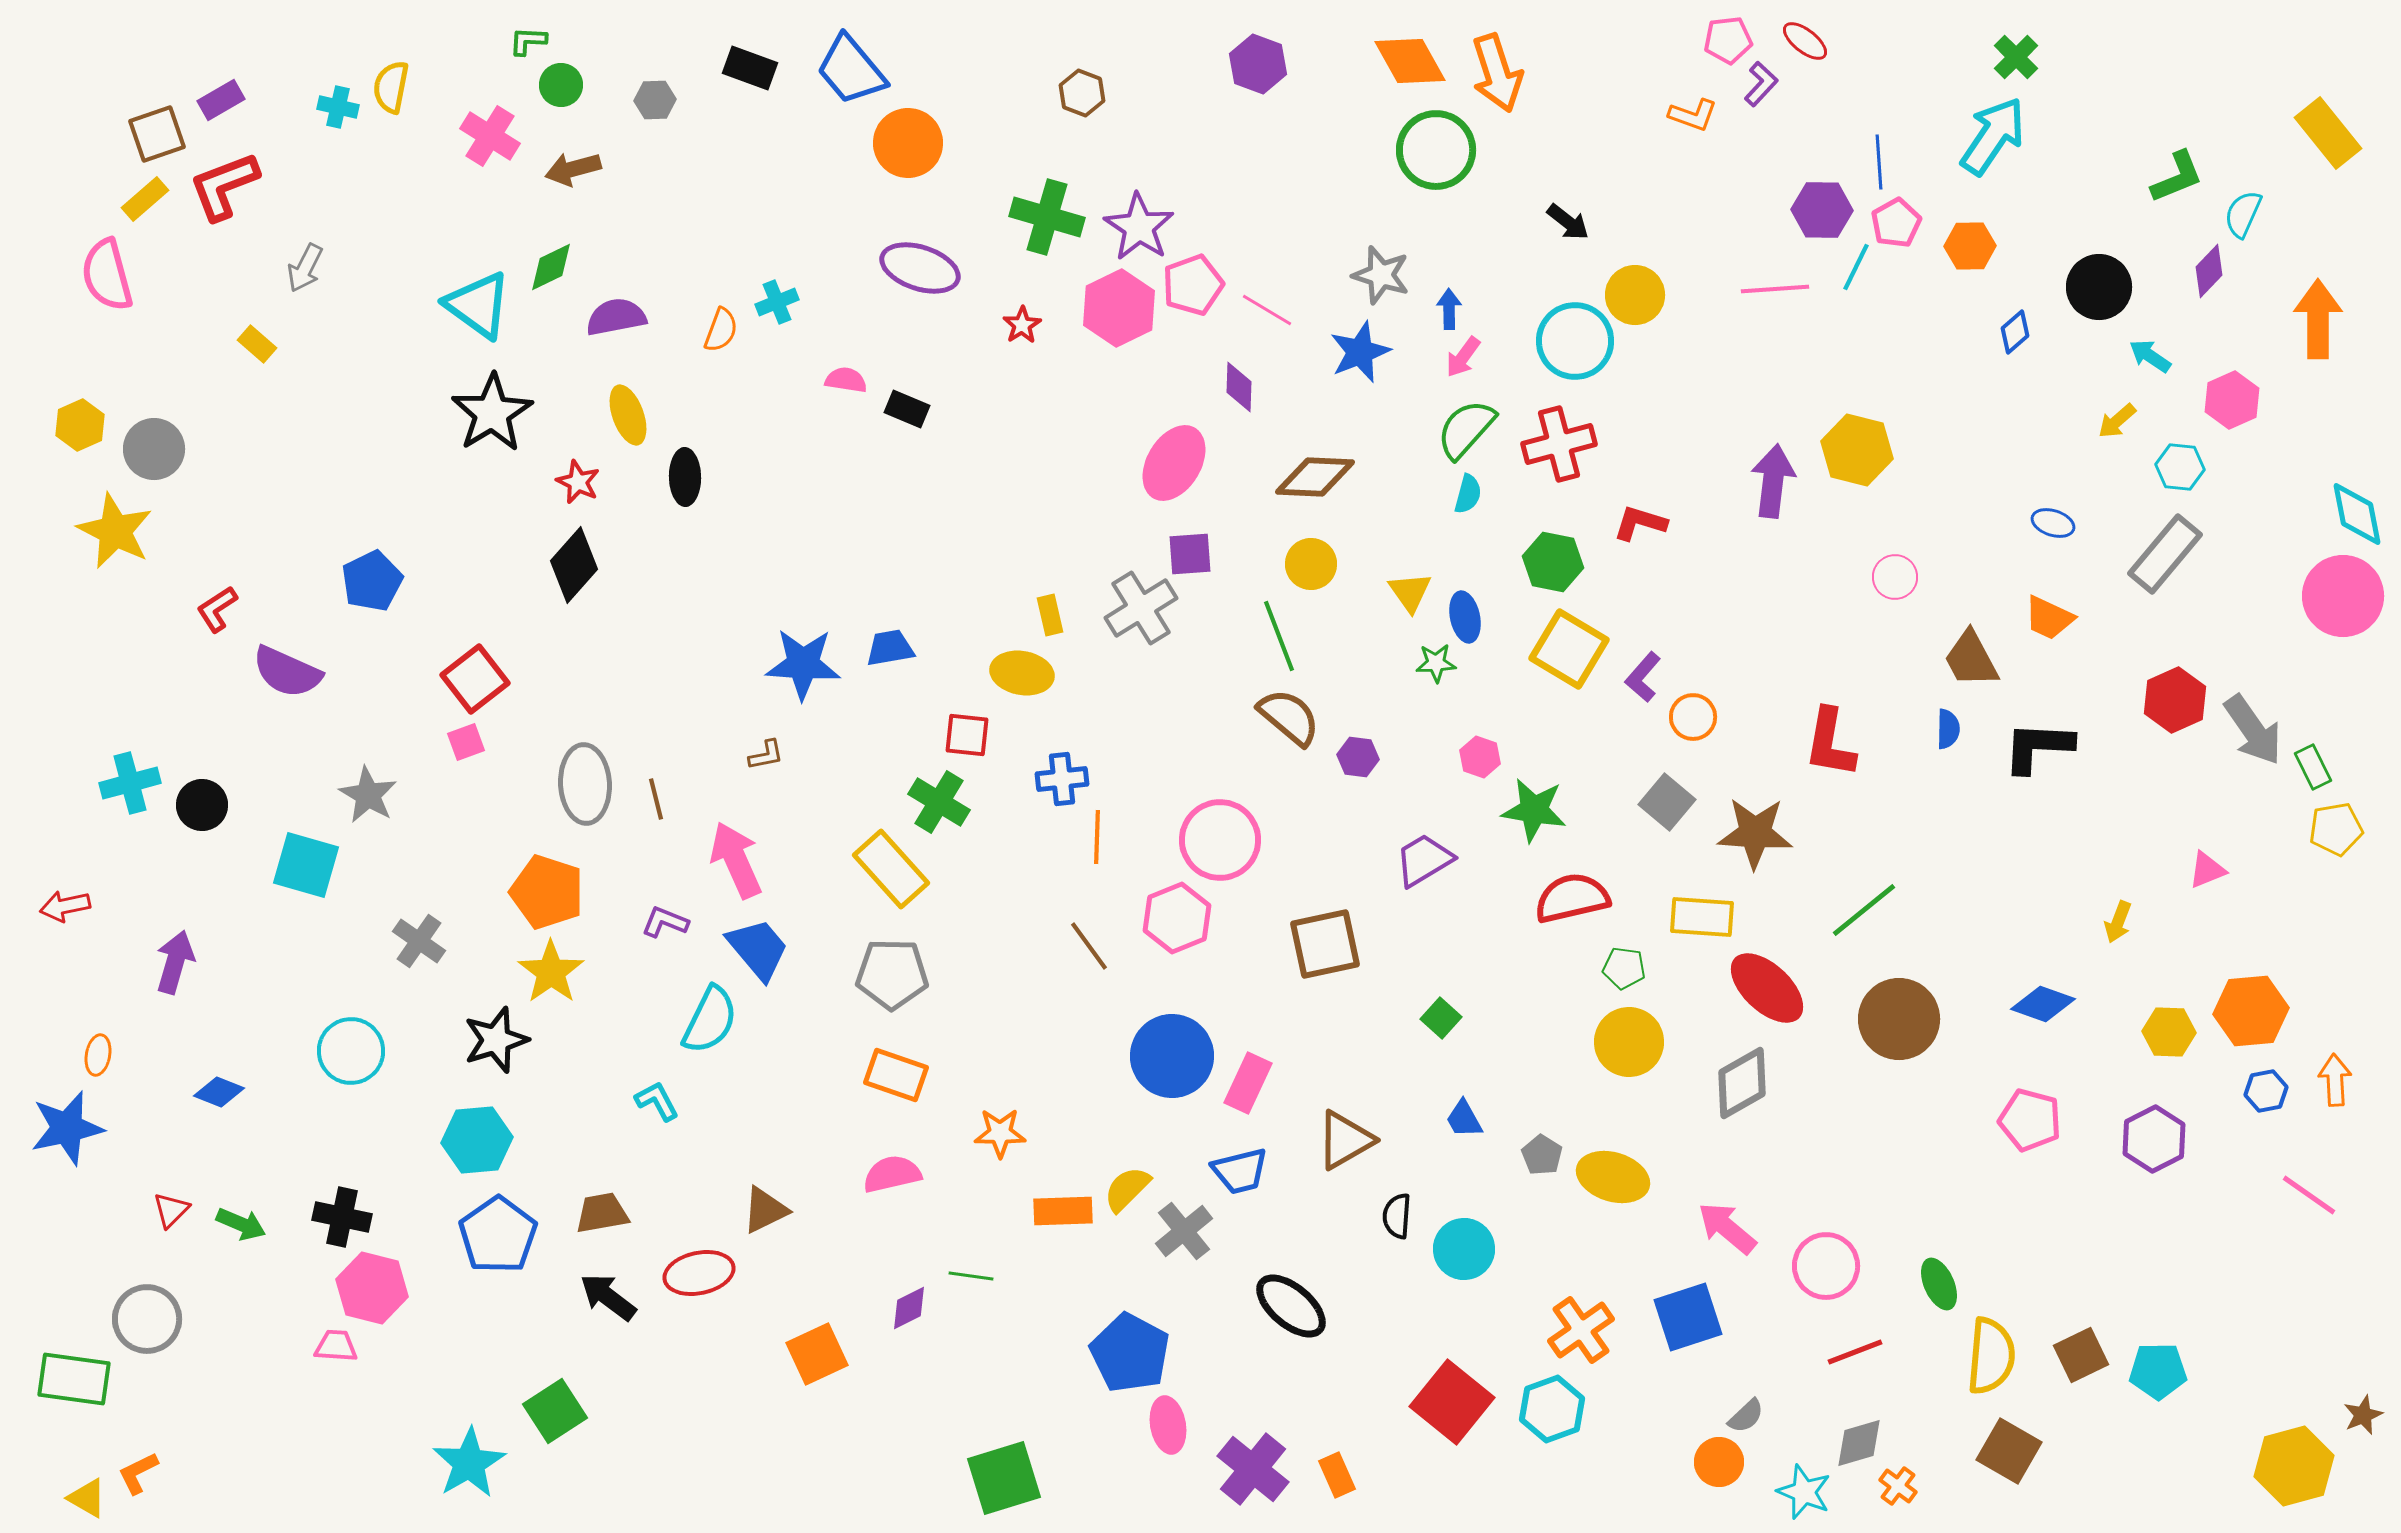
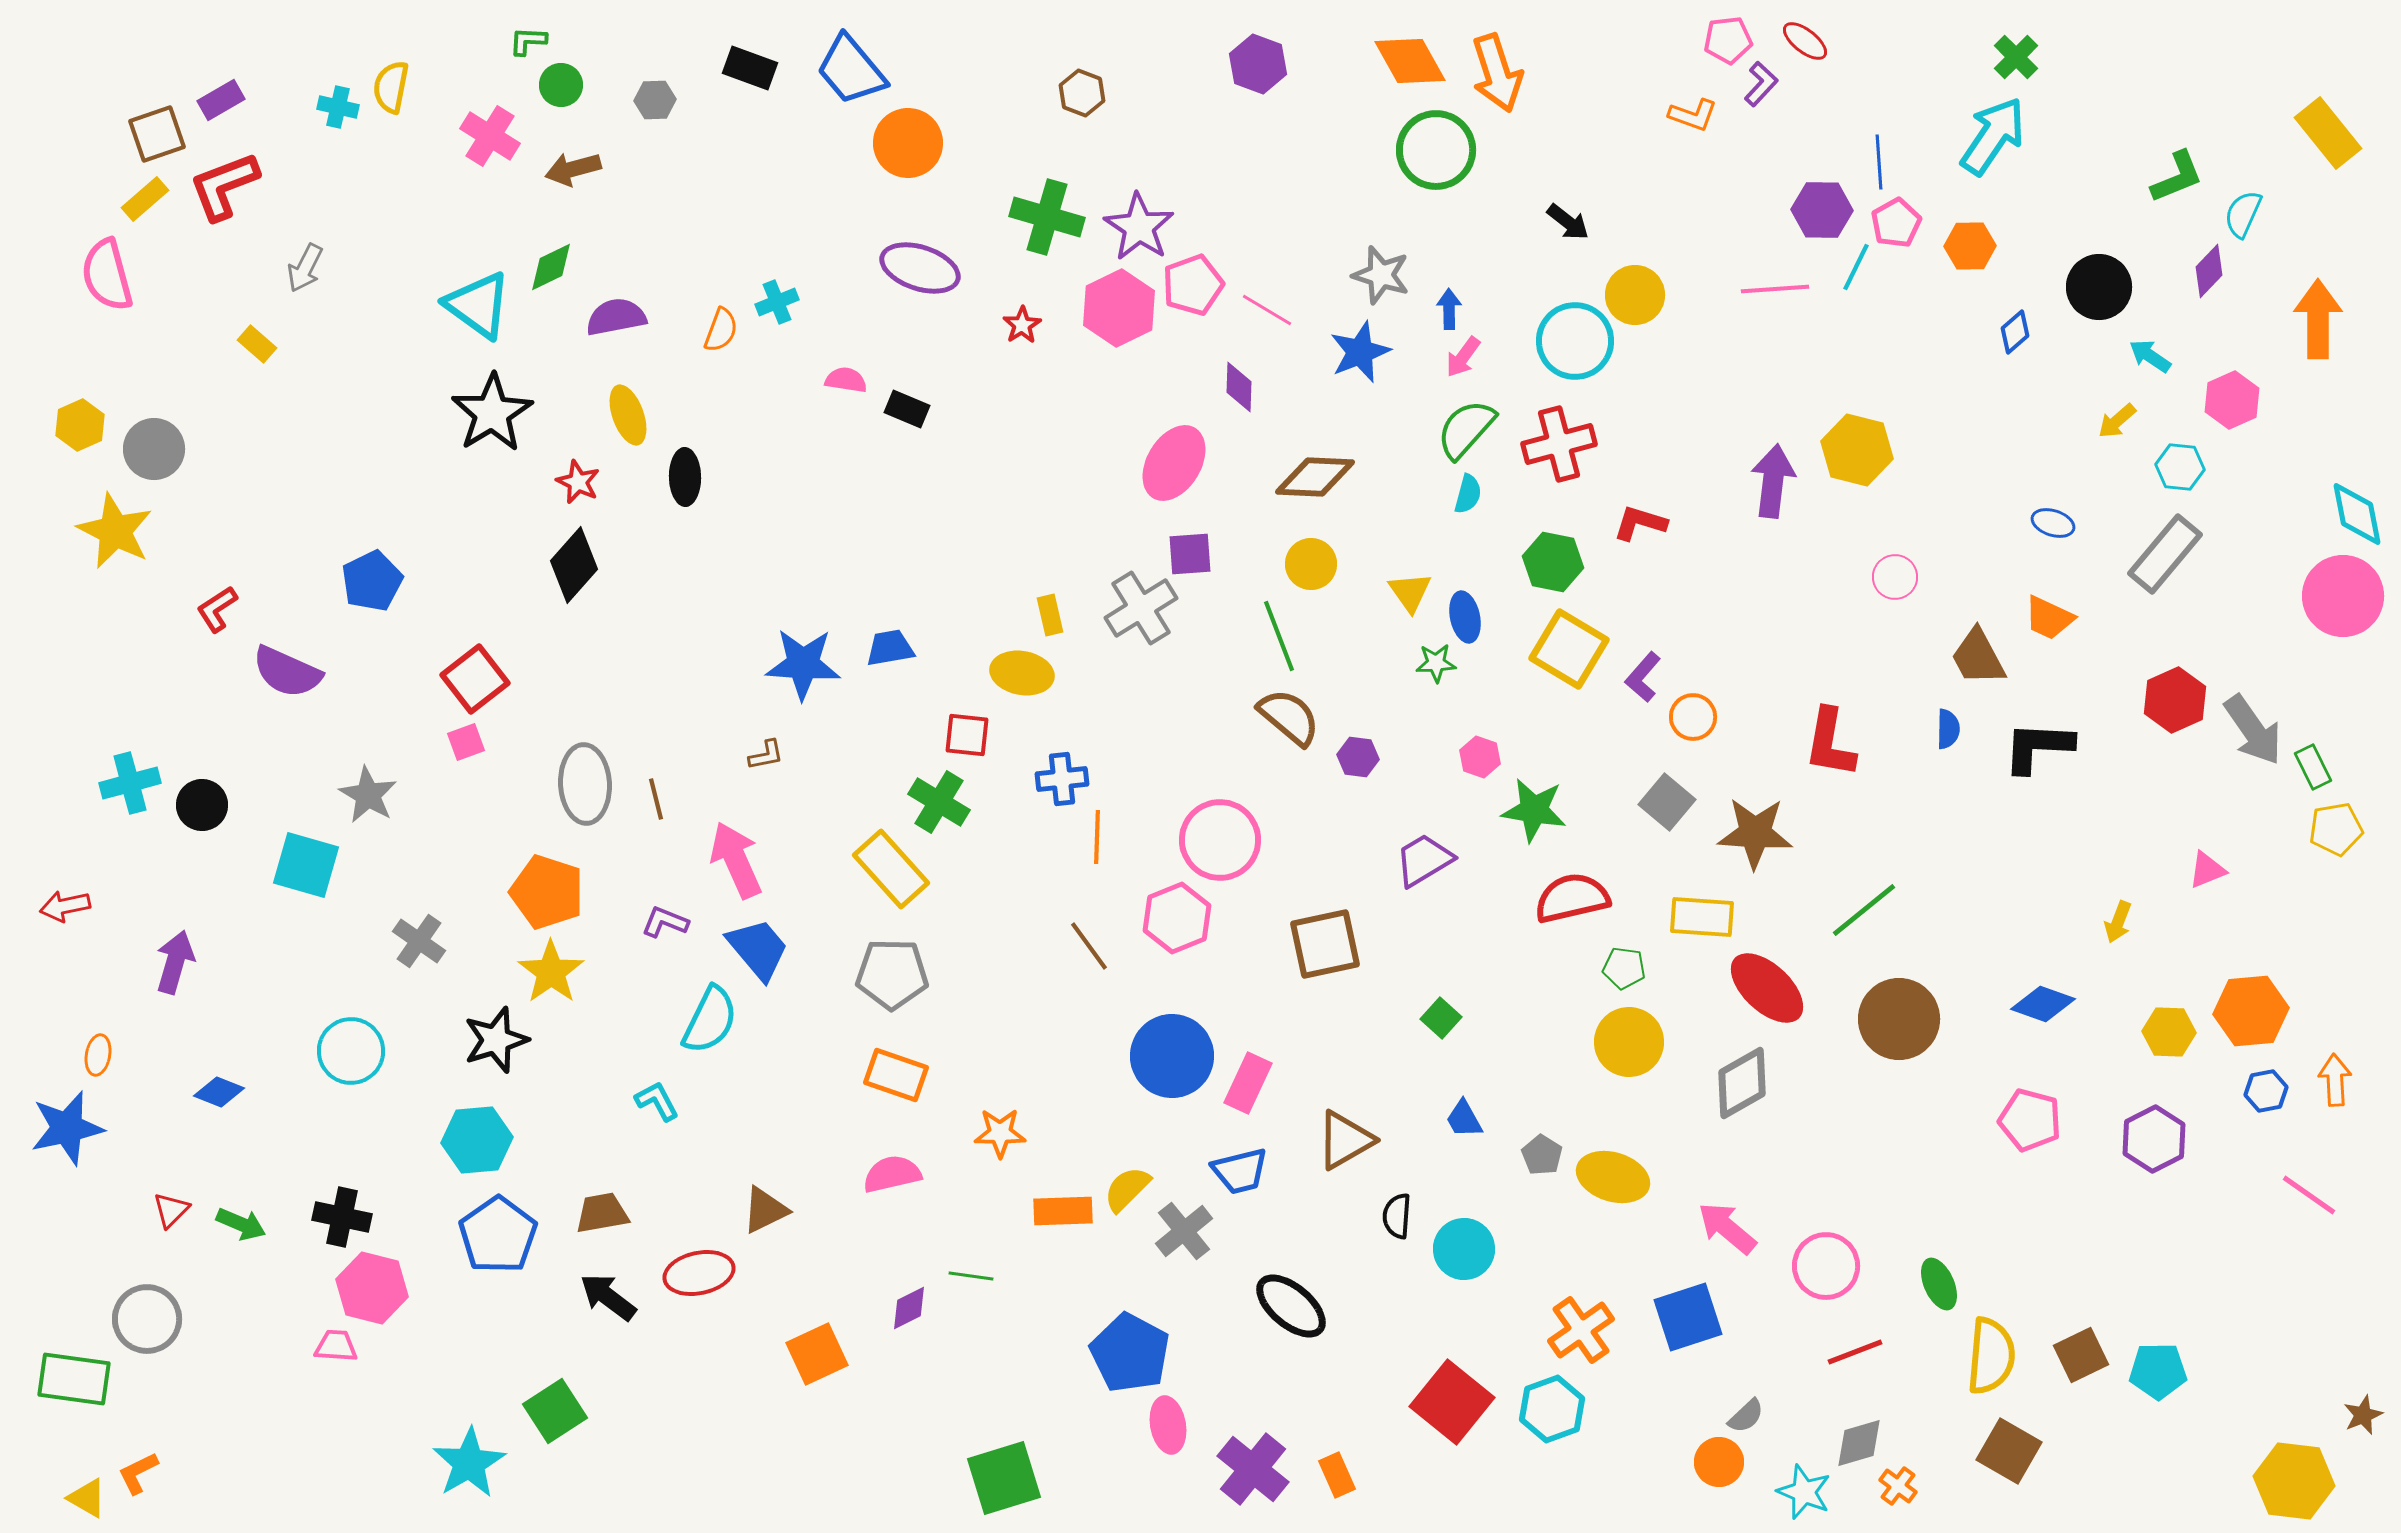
brown trapezoid at (1971, 659): moved 7 px right, 2 px up
yellow hexagon at (2294, 1466): moved 15 px down; rotated 22 degrees clockwise
